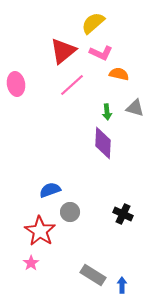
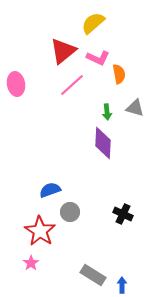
pink L-shape: moved 3 px left, 5 px down
orange semicircle: rotated 66 degrees clockwise
